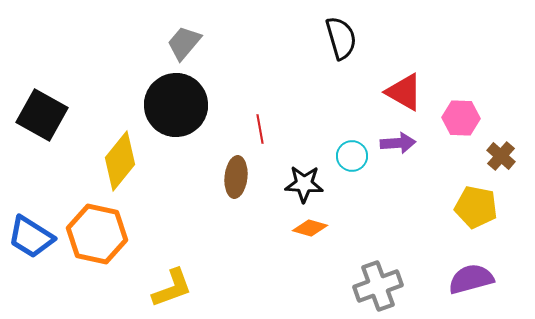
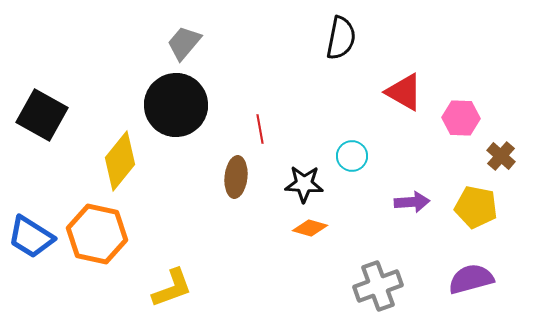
black semicircle: rotated 27 degrees clockwise
purple arrow: moved 14 px right, 59 px down
